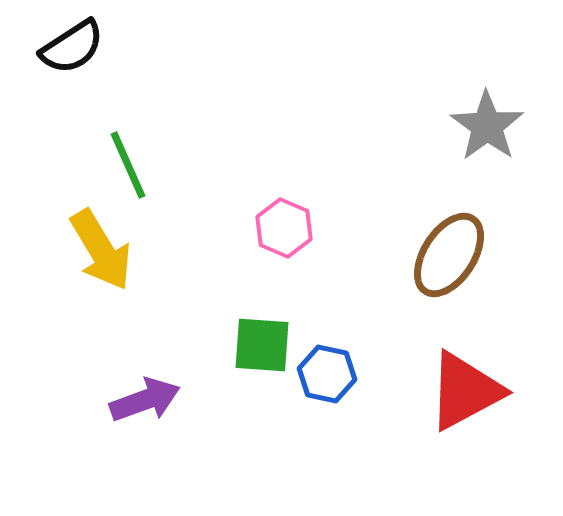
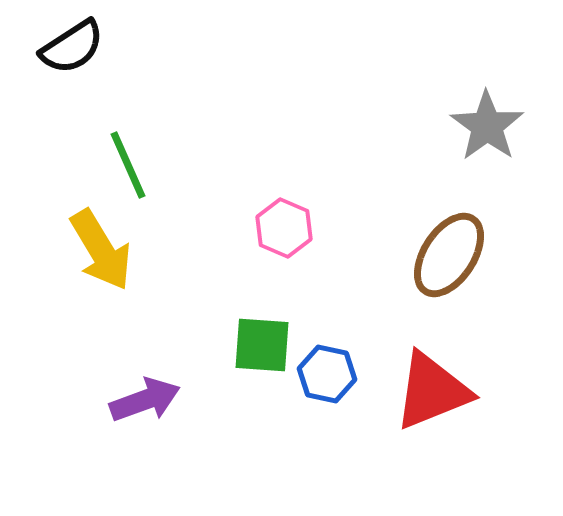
red triangle: moved 33 px left; rotated 6 degrees clockwise
